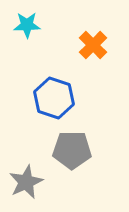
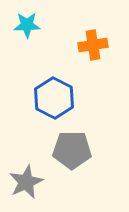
orange cross: rotated 36 degrees clockwise
blue hexagon: rotated 9 degrees clockwise
